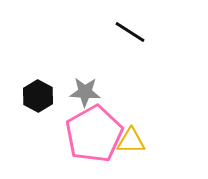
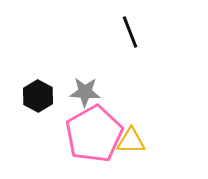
black line: rotated 36 degrees clockwise
